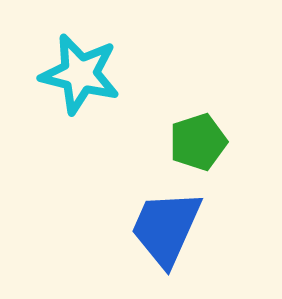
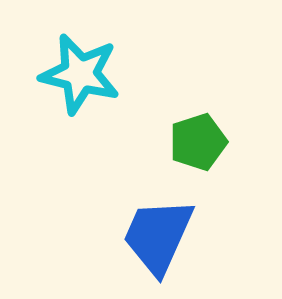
blue trapezoid: moved 8 px left, 8 px down
